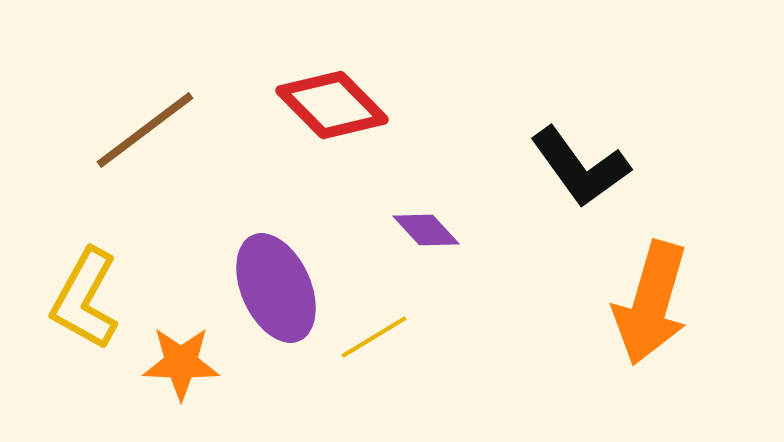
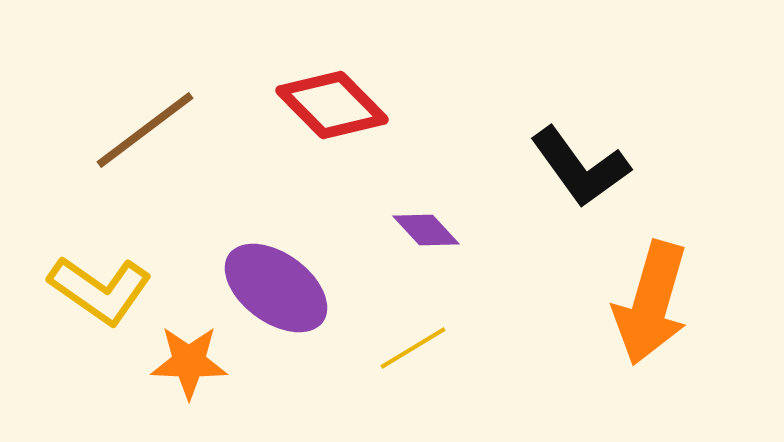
purple ellipse: rotated 30 degrees counterclockwise
yellow L-shape: moved 15 px right, 9 px up; rotated 84 degrees counterclockwise
yellow line: moved 39 px right, 11 px down
orange star: moved 8 px right, 1 px up
